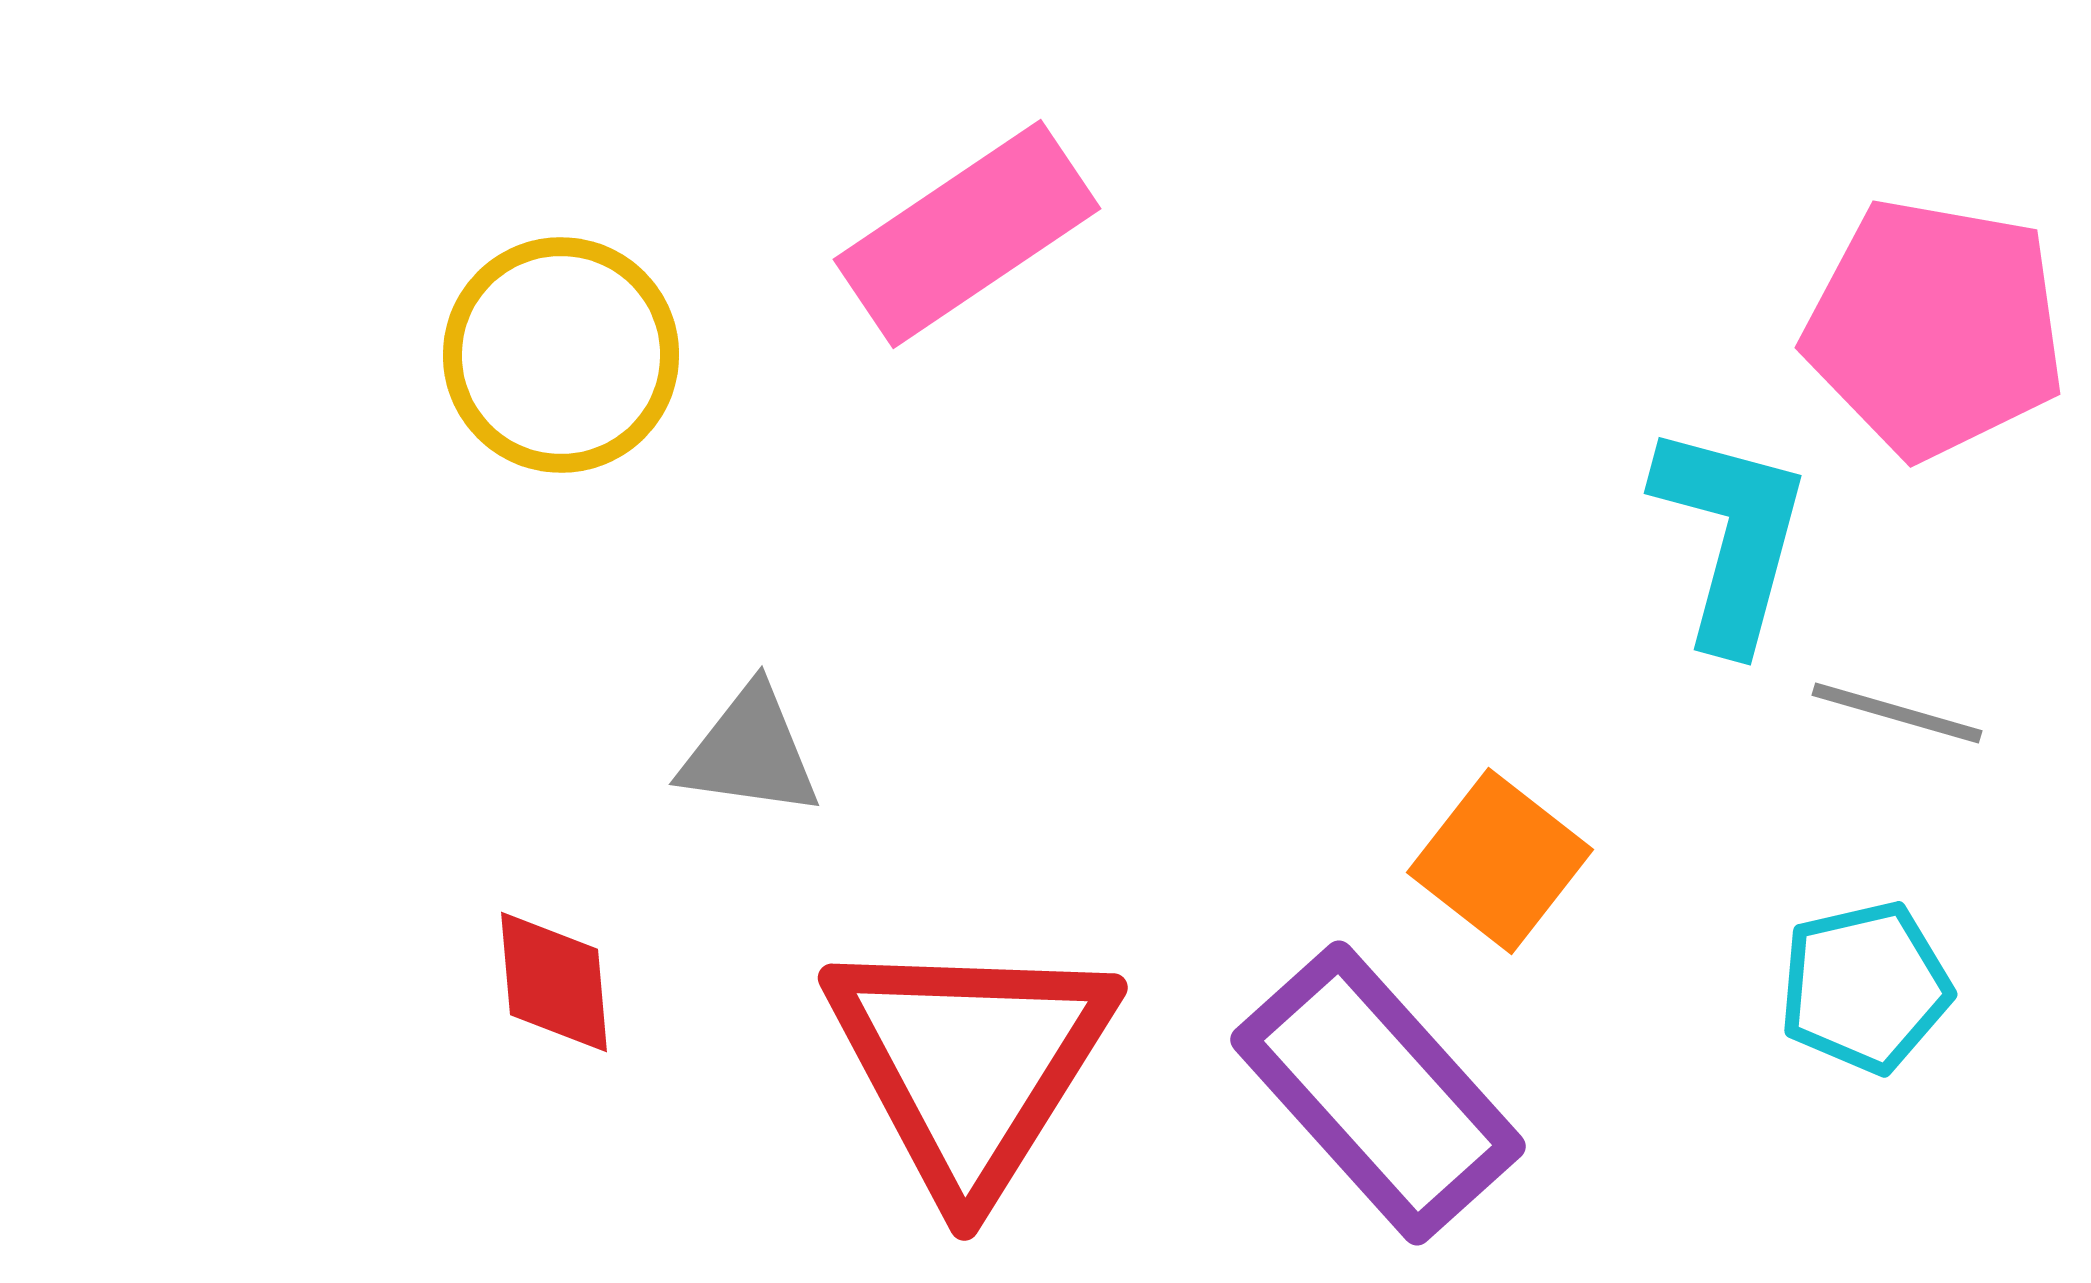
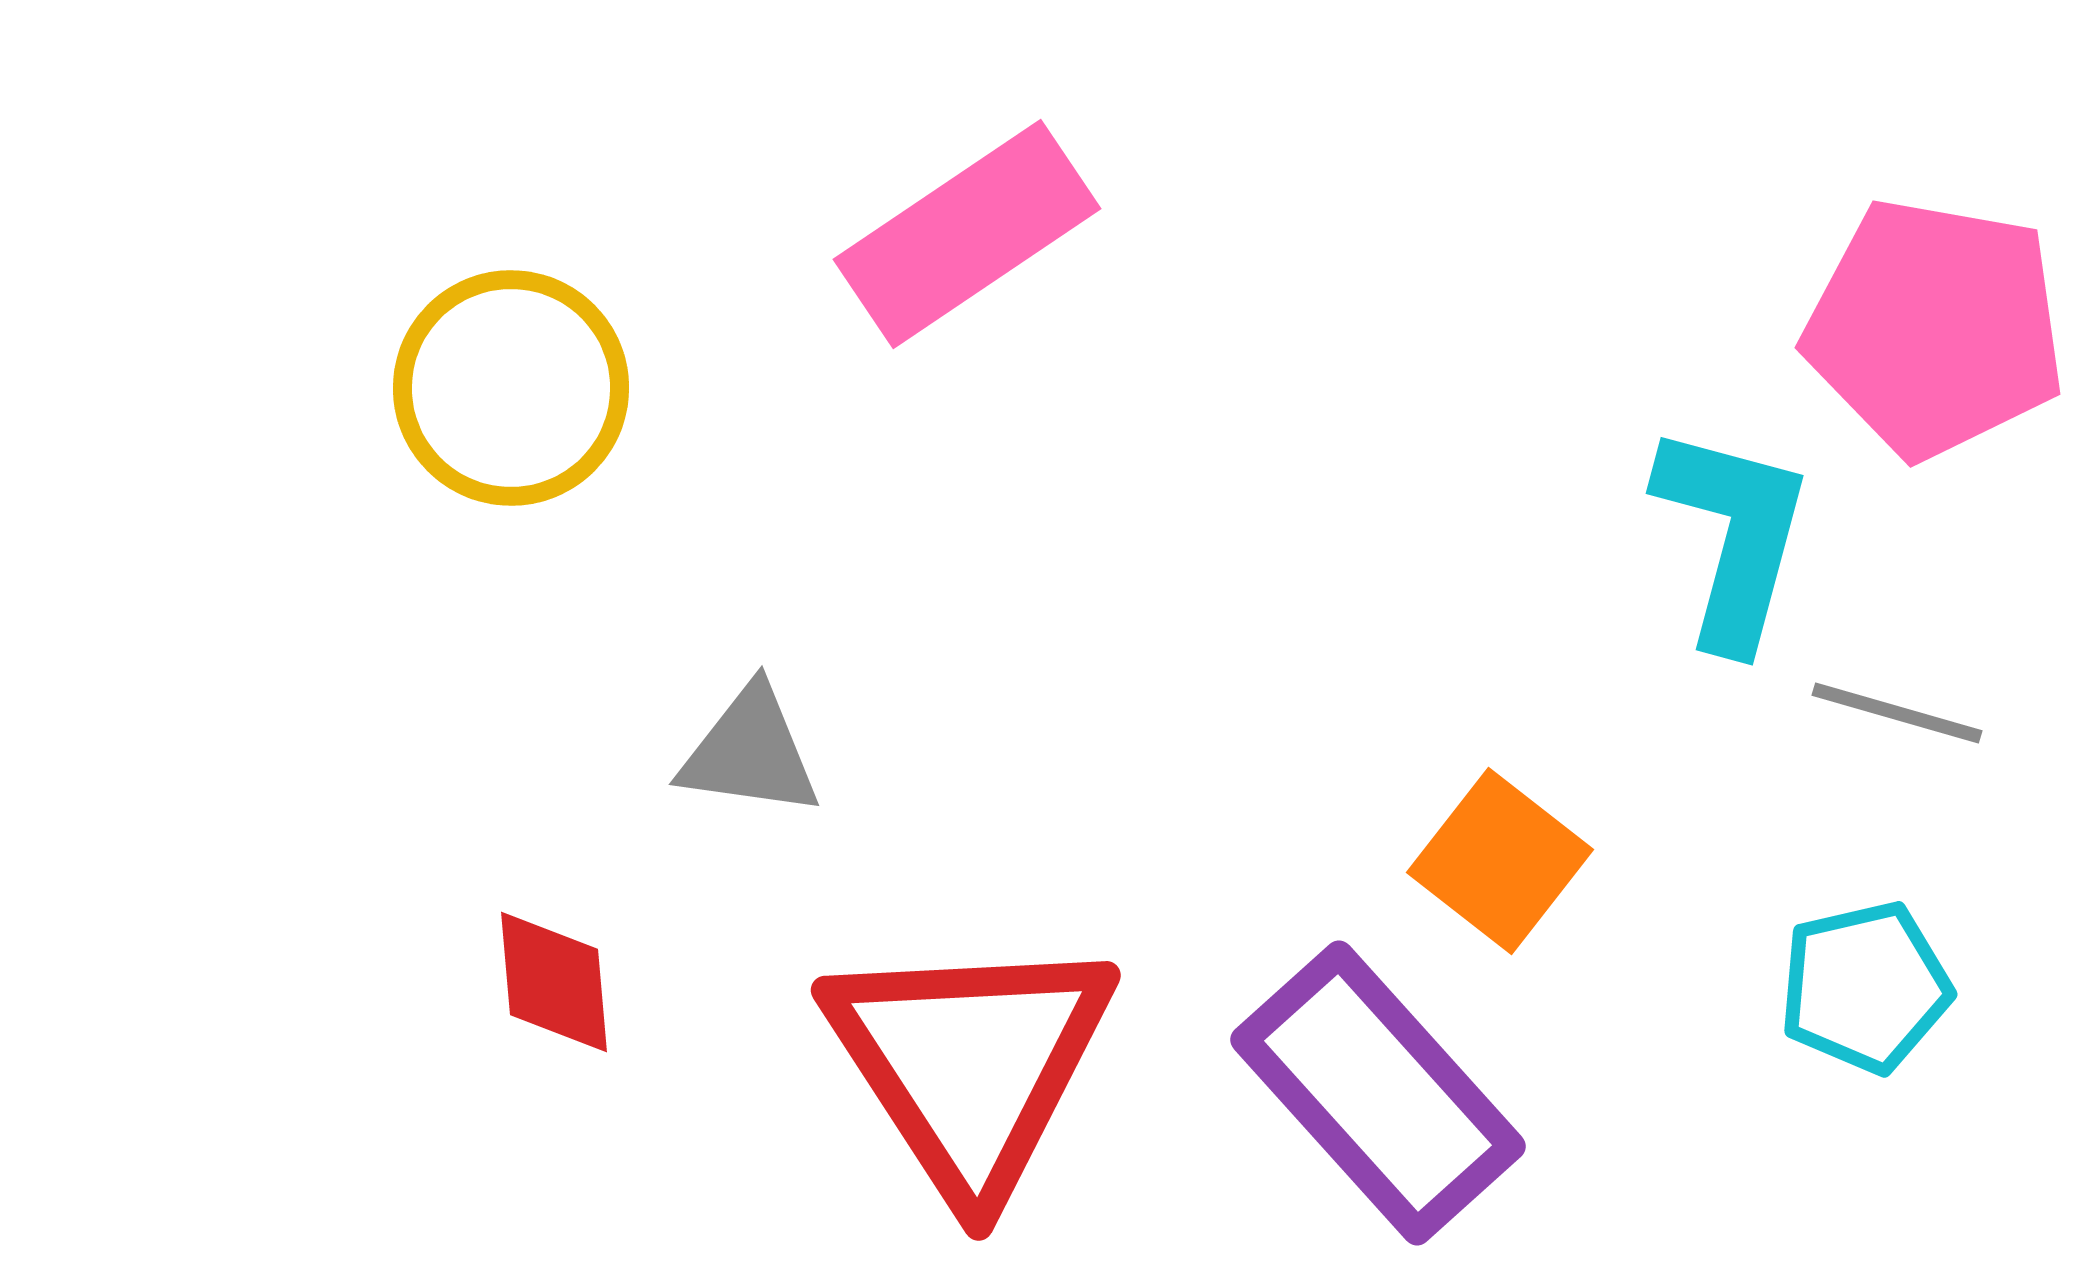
yellow circle: moved 50 px left, 33 px down
cyan L-shape: moved 2 px right
red triangle: rotated 5 degrees counterclockwise
